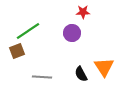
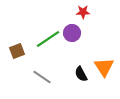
green line: moved 20 px right, 8 px down
gray line: rotated 30 degrees clockwise
